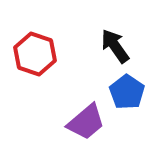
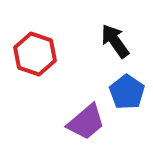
black arrow: moved 5 px up
